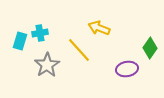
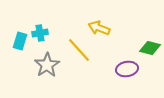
green diamond: rotated 70 degrees clockwise
